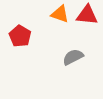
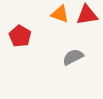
red triangle: rotated 15 degrees counterclockwise
